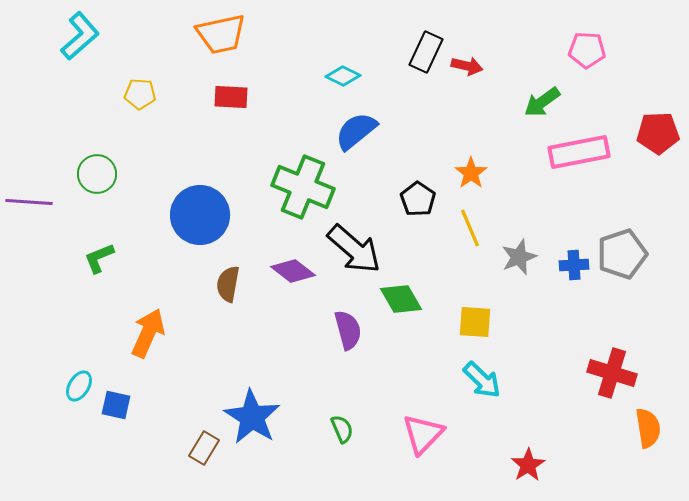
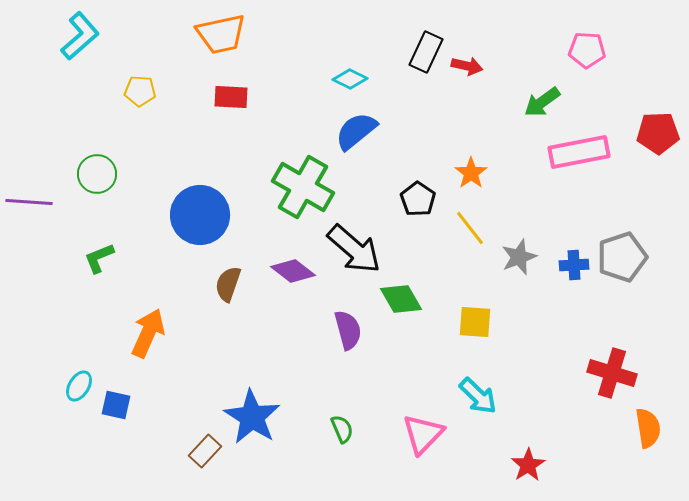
cyan diamond: moved 7 px right, 3 px down
yellow pentagon: moved 3 px up
green cross: rotated 8 degrees clockwise
yellow line: rotated 15 degrees counterclockwise
gray pentagon: moved 3 px down
brown semicircle: rotated 9 degrees clockwise
cyan arrow: moved 4 px left, 16 px down
brown rectangle: moved 1 px right, 3 px down; rotated 12 degrees clockwise
